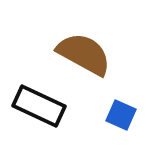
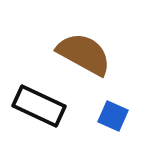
blue square: moved 8 px left, 1 px down
